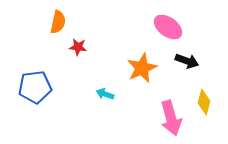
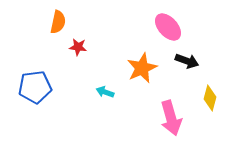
pink ellipse: rotated 12 degrees clockwise
cyan arrow: moved 2 px up
yellow diamond: moved 6 px right, 4 px up
